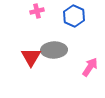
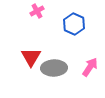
pink cross: rotated 16 degrees counterclockwise
blue hexagon: moved 8 px down
gray ellipse: moved 18 px down
